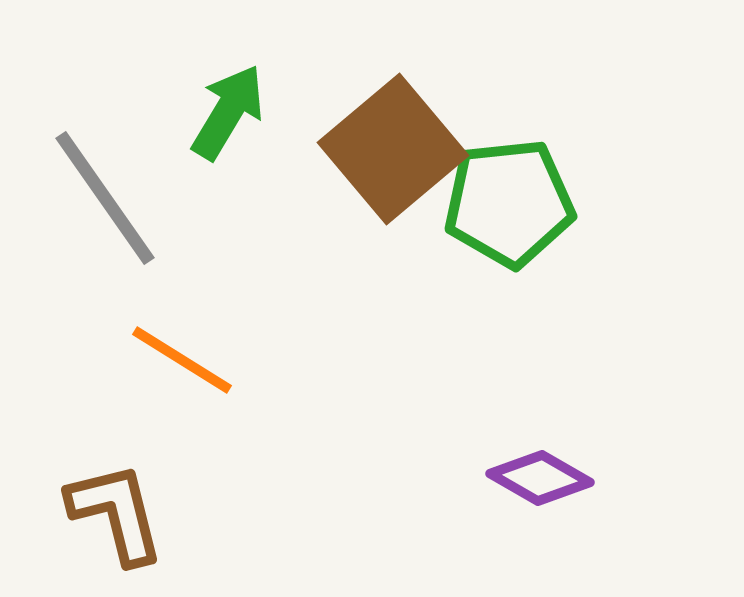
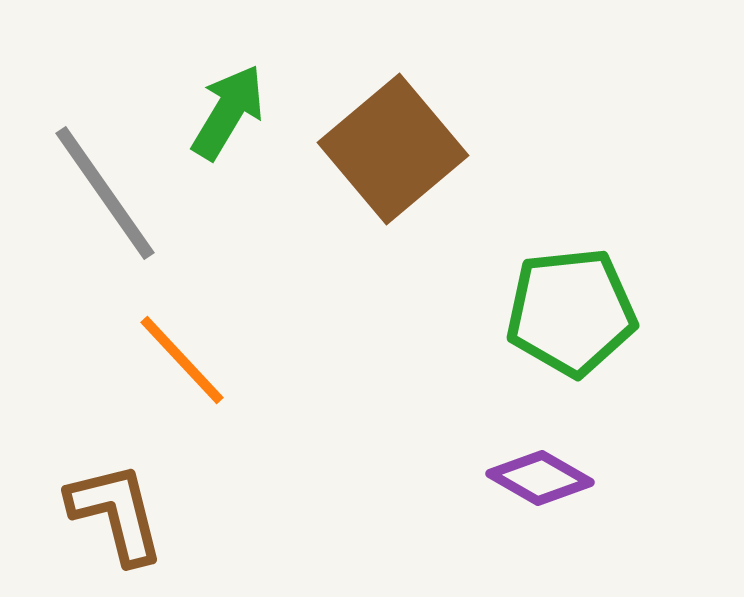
gray line: moved 5 px up
green pentagon: moved 62 px right, 109 px down
orange line: rotated 15 degrees clockwise
